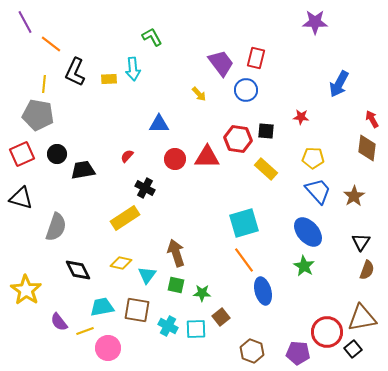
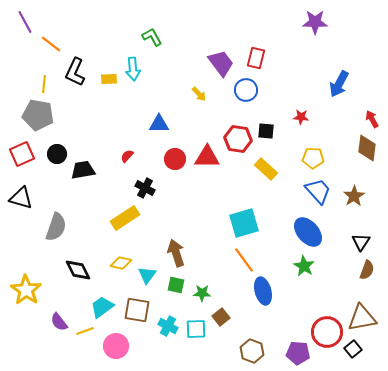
cyan trapezoid at (102, 307): rotated 25 degrees counterclockwise
pink circle at (108, 348): moved 8 px right, 2 px up
